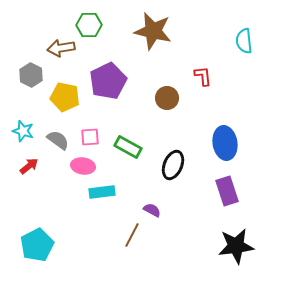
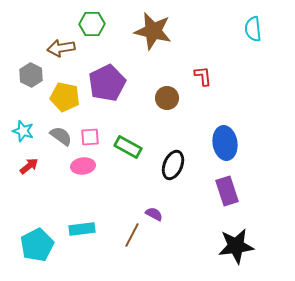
green hexagon: moved 3 px right, 1 px up
cyan semicircle: moved 9 px right, 12 px up
purple pentagon: moved 1 px left, 2 px down
gray semicircle: moved 3 px right, 4 px up
pink ellipse: rotated 15 degrees counterclockwise
cyan rectangle: moved 20 px left, 37 px down
purple semicircle: moved 2 px right, 4 px down
